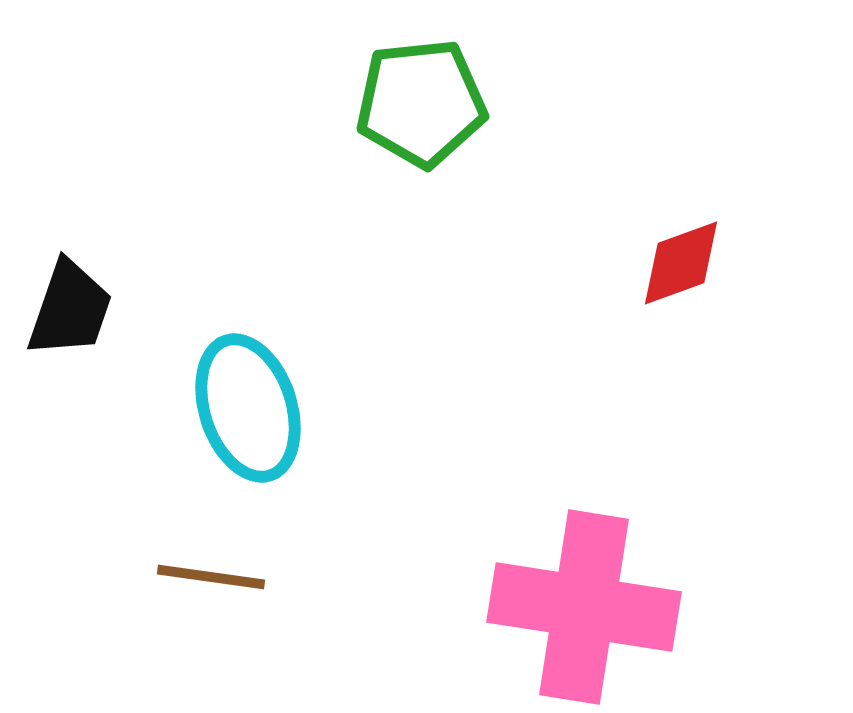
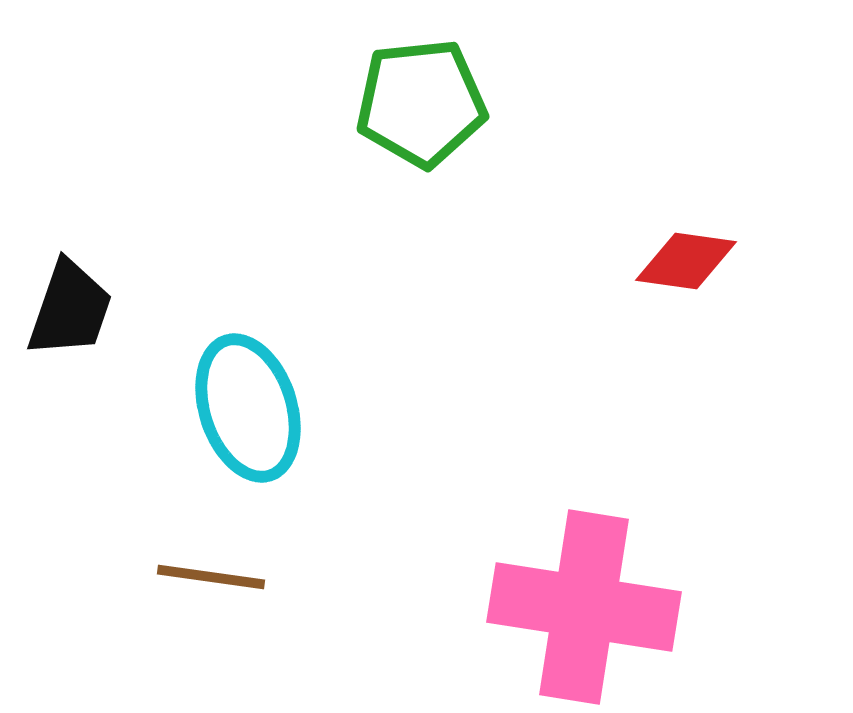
red diamond: moved 5 px right, 2 px up; rotated 28 degrees clockwise
